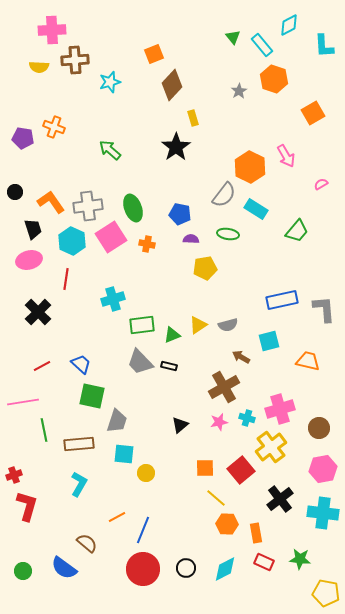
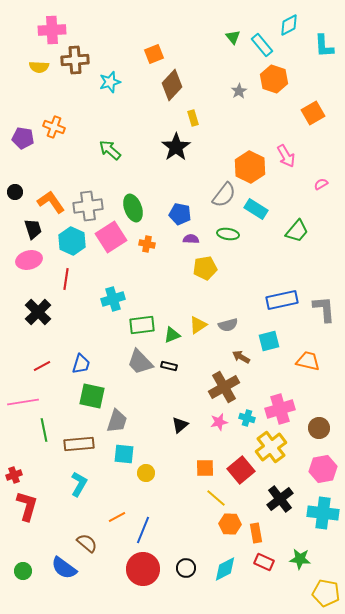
blue trapezoid at (81, 364): rotated 65 degrees clockwise
orange hexagon at (227, 524): moved 3 px right
